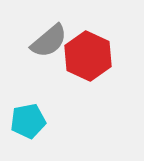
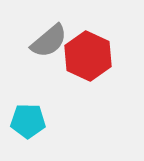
cyan pentagon: rotated 12 degrees clockwise
